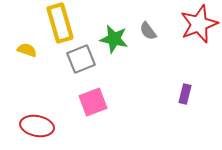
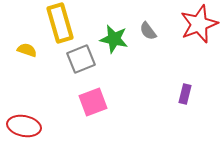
red ellipse: moved 13 px left
